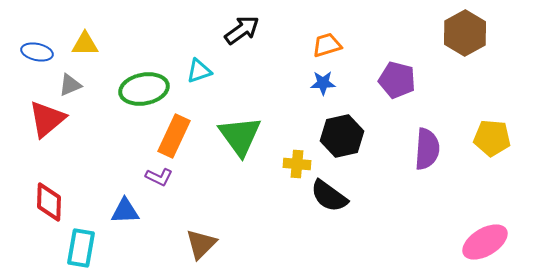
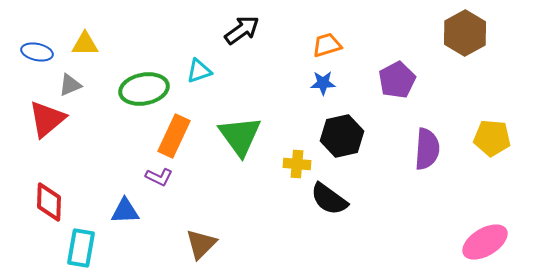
purple pentagon: rotated 30 degrees clockwise
black semicircle: moved 3 px down
